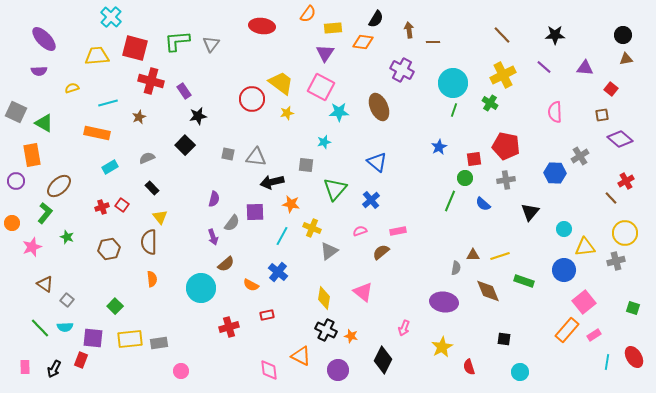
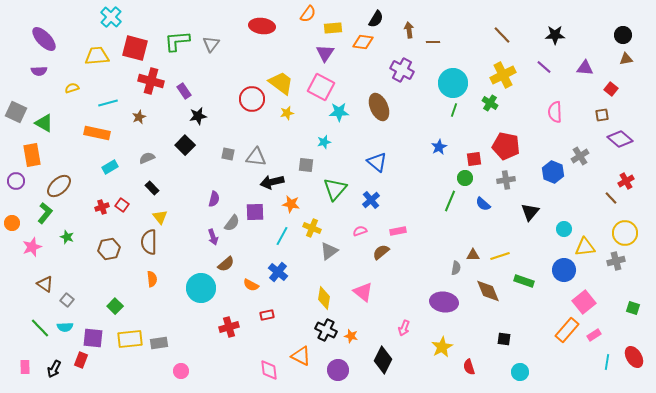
blue hexagon at (555, 173): moved 2 px left, 1 px up; rotated 20 degrees clockwise
